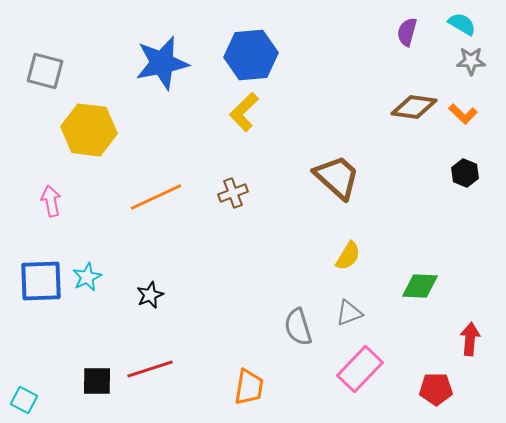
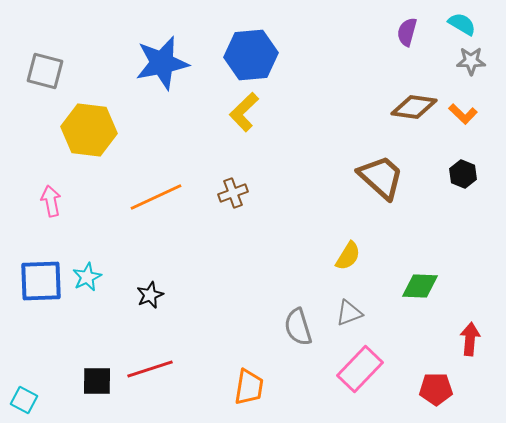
black hexagon: moved 2 px left, 1 px down
brown trapezoid: moved 44 px right
